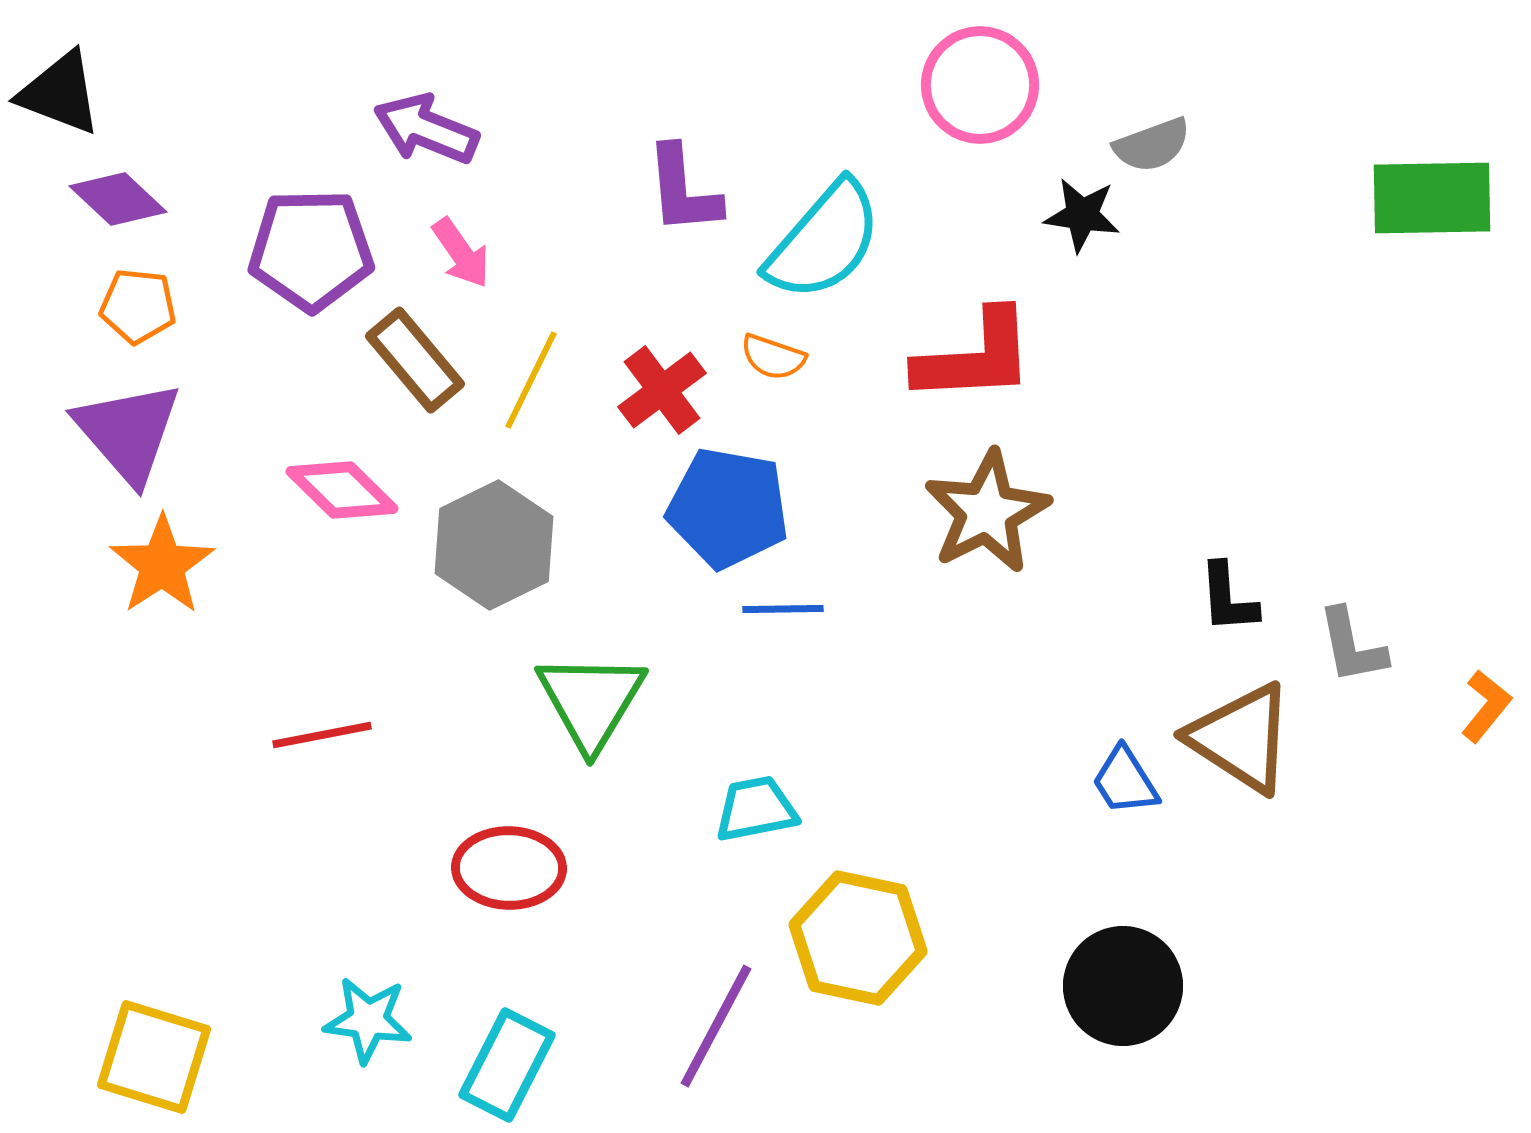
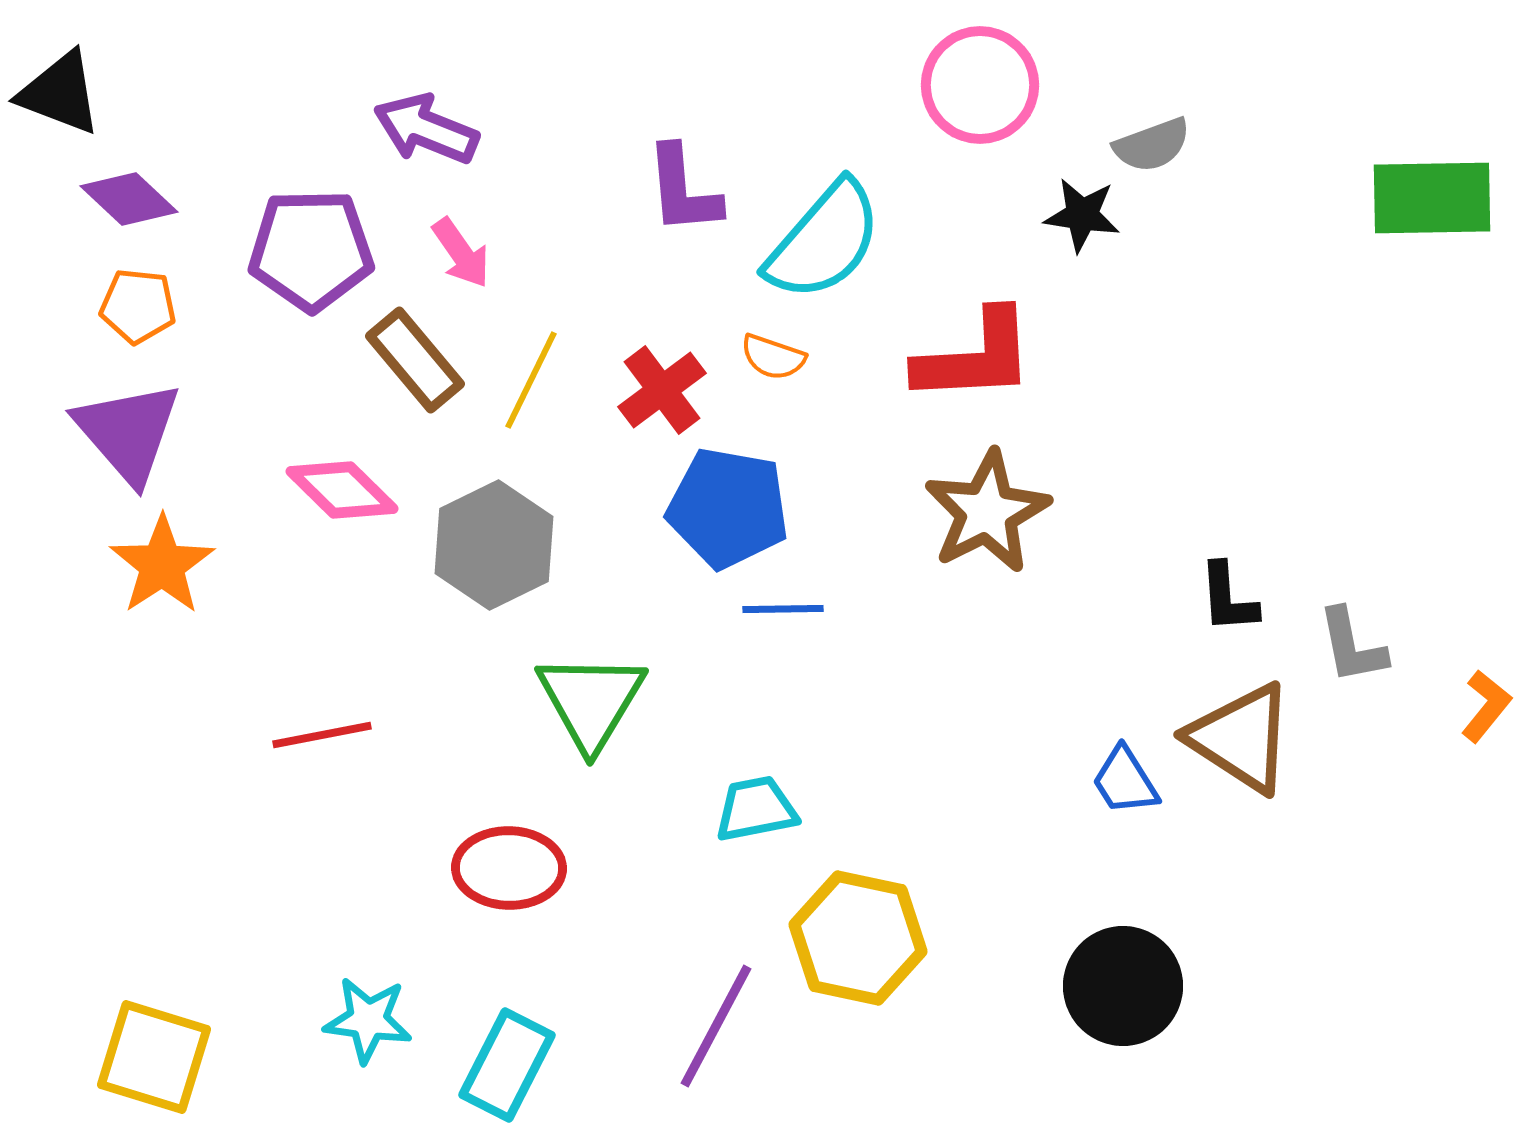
purple diamond: moved 11 px right
